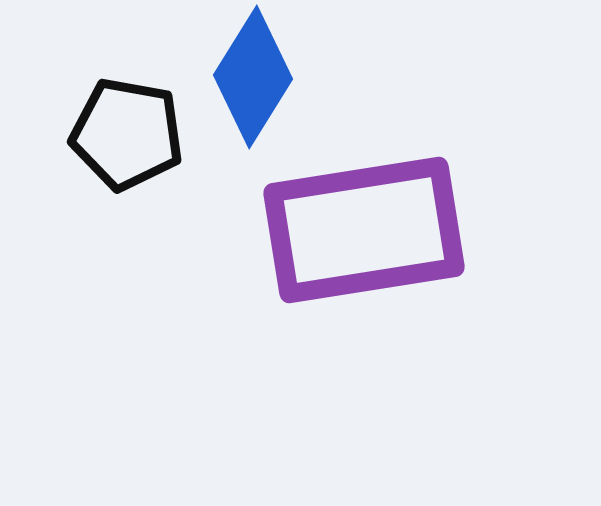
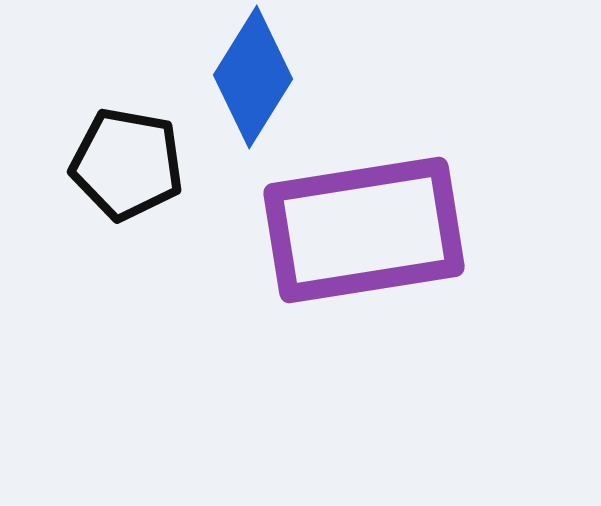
black pentagon: moved 30 px down
